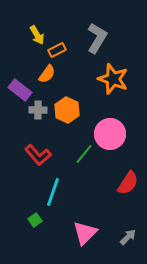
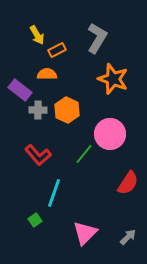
orange semicircle: rotated 126 degrees counterclockwise
cyan line: moved 1 px right, 1 px down
